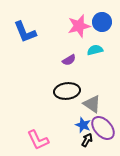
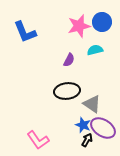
purple semicircle: rotated 32 degrees counterclockwise
purple ellipse: rotated 15 degrees counterclockwise
pink L-shape: rotated 10 degrees counterclockwise
